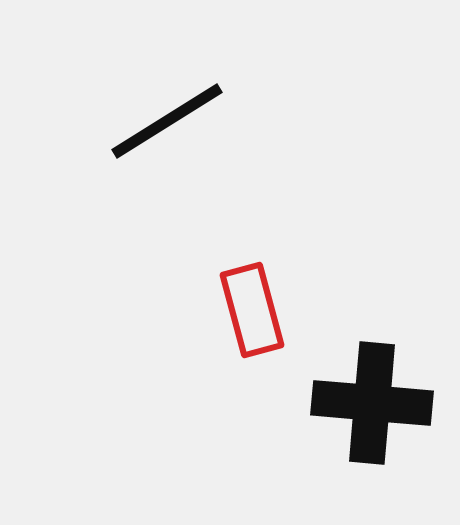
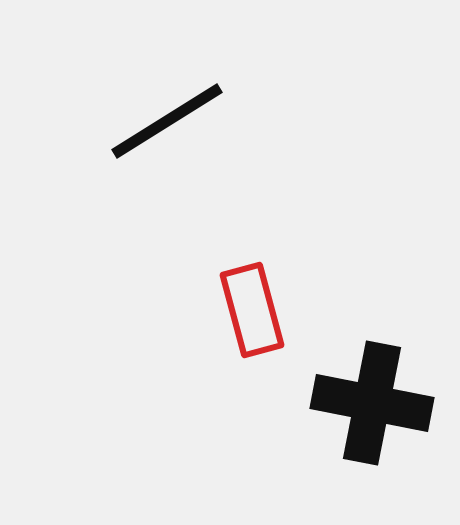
black cross: rotated 6 degrees clockwise
